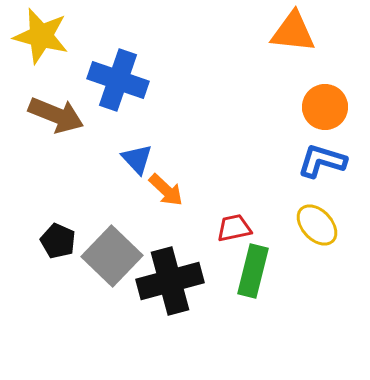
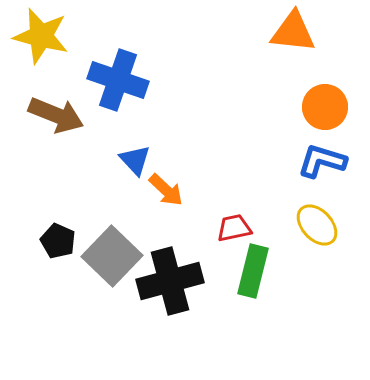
blue triangle: moved 2 px left, 1 px down
